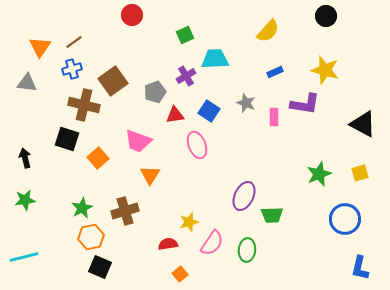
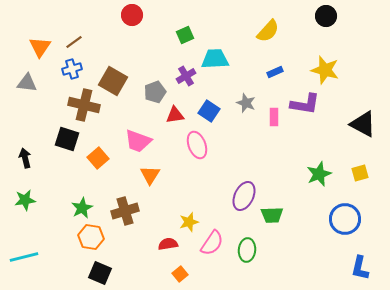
brown square at (113, 81): rotated 24 degrees counterclockwise
orange hexagon at (91, 237): rotated 20 degrees clockwise
black square at (100, 267): moved 6 px down
